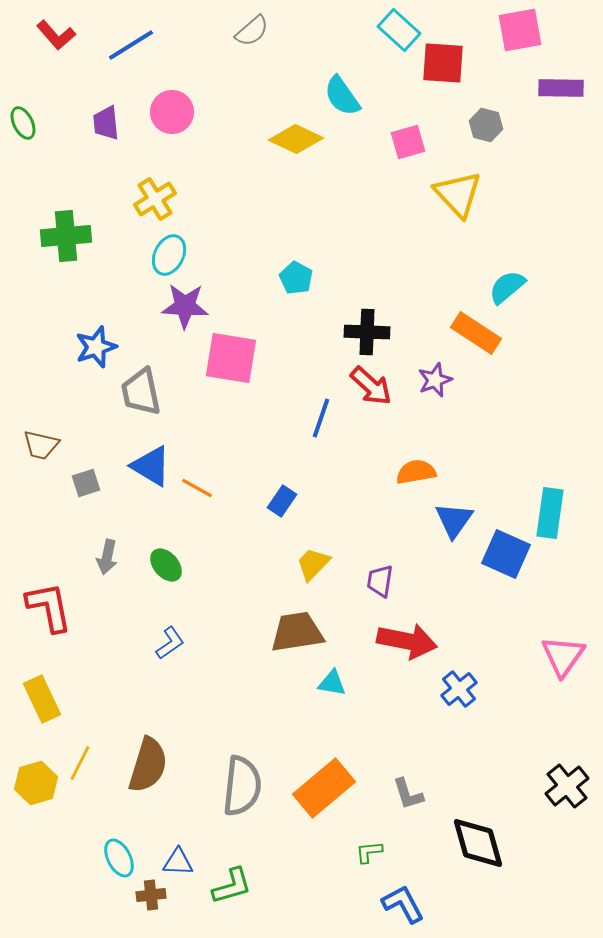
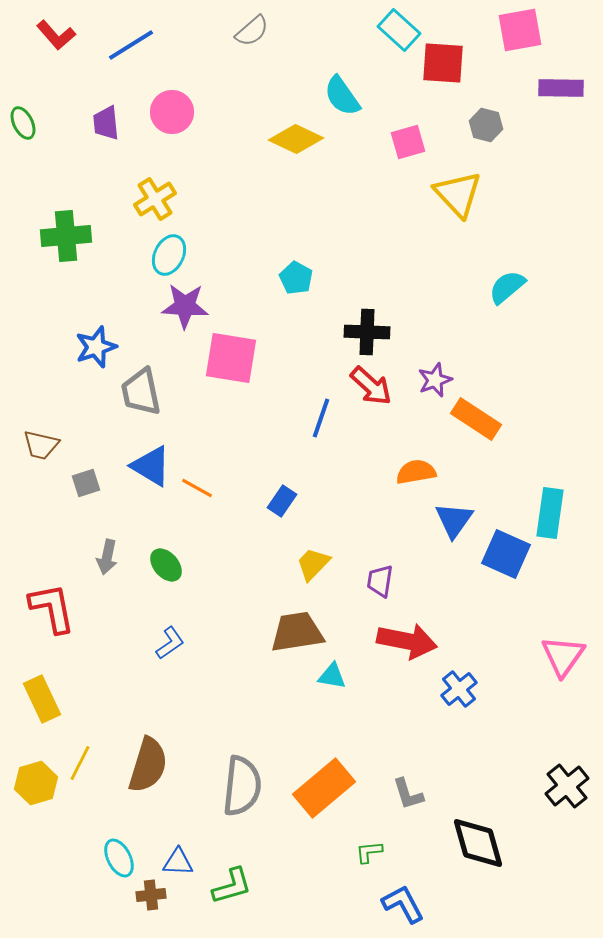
orange rectangle at (476, 333): moved 86 px down
red L-shape at (49, 607): moved 3 px right, 1 px down
cyan triangle at (332, 683): moved 7 px up
